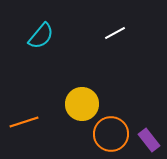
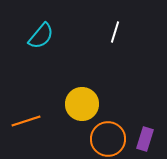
white line: moved 1 px up; rotated 45 degrees counterclockwise
orange line: moved 2 px right, 1 px up
orange circle: moved 3 px left, 5 px down
purple rectangle: moved 4 px left, 1 px up; rotated 55 degrees clockwise
